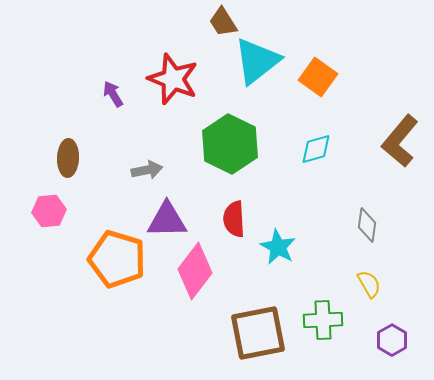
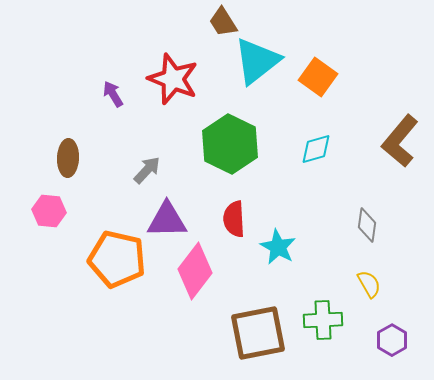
gray arrow: rotated 36 degrees counterclockwise
pink hexagon: rotated 12 degrees clockwise
orange pentagon: rotated 4 degrees counterclockwise
